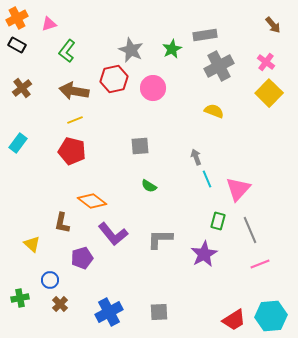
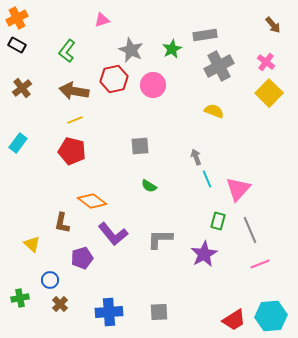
pink triangle at (49, 24): moved 53 px right, 4 px up
pink circle at (153, 88): moved 3 px up
blue cross at (109, 312): rotated 24 degrees clockwise
